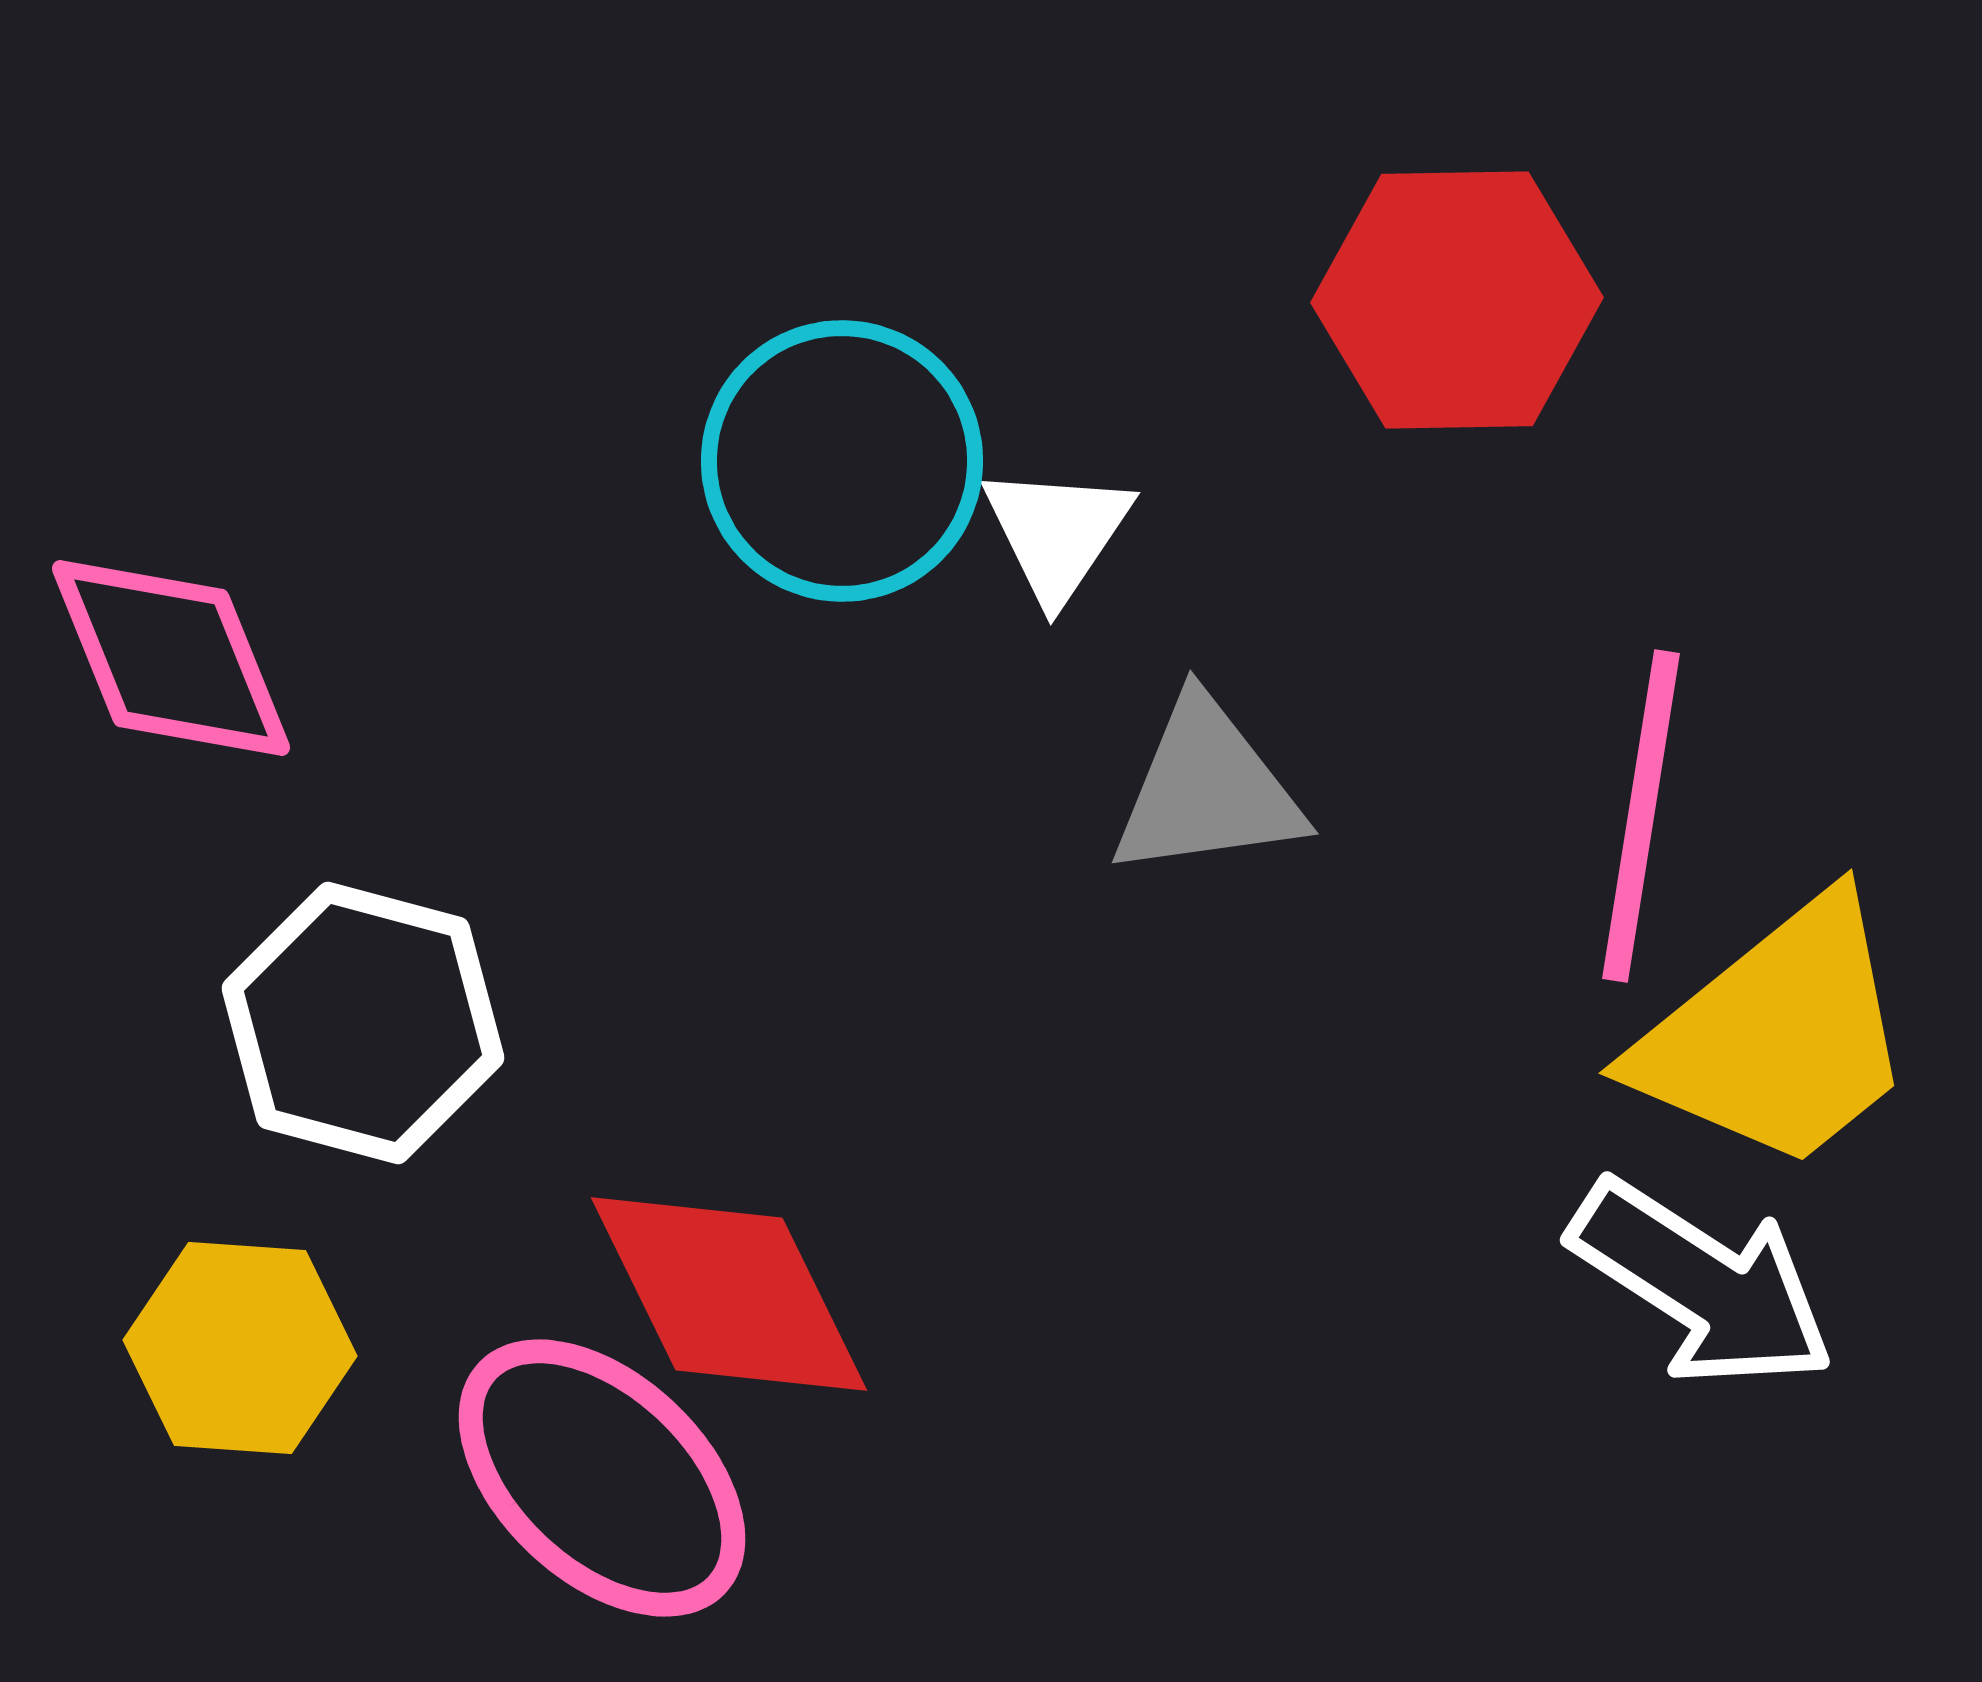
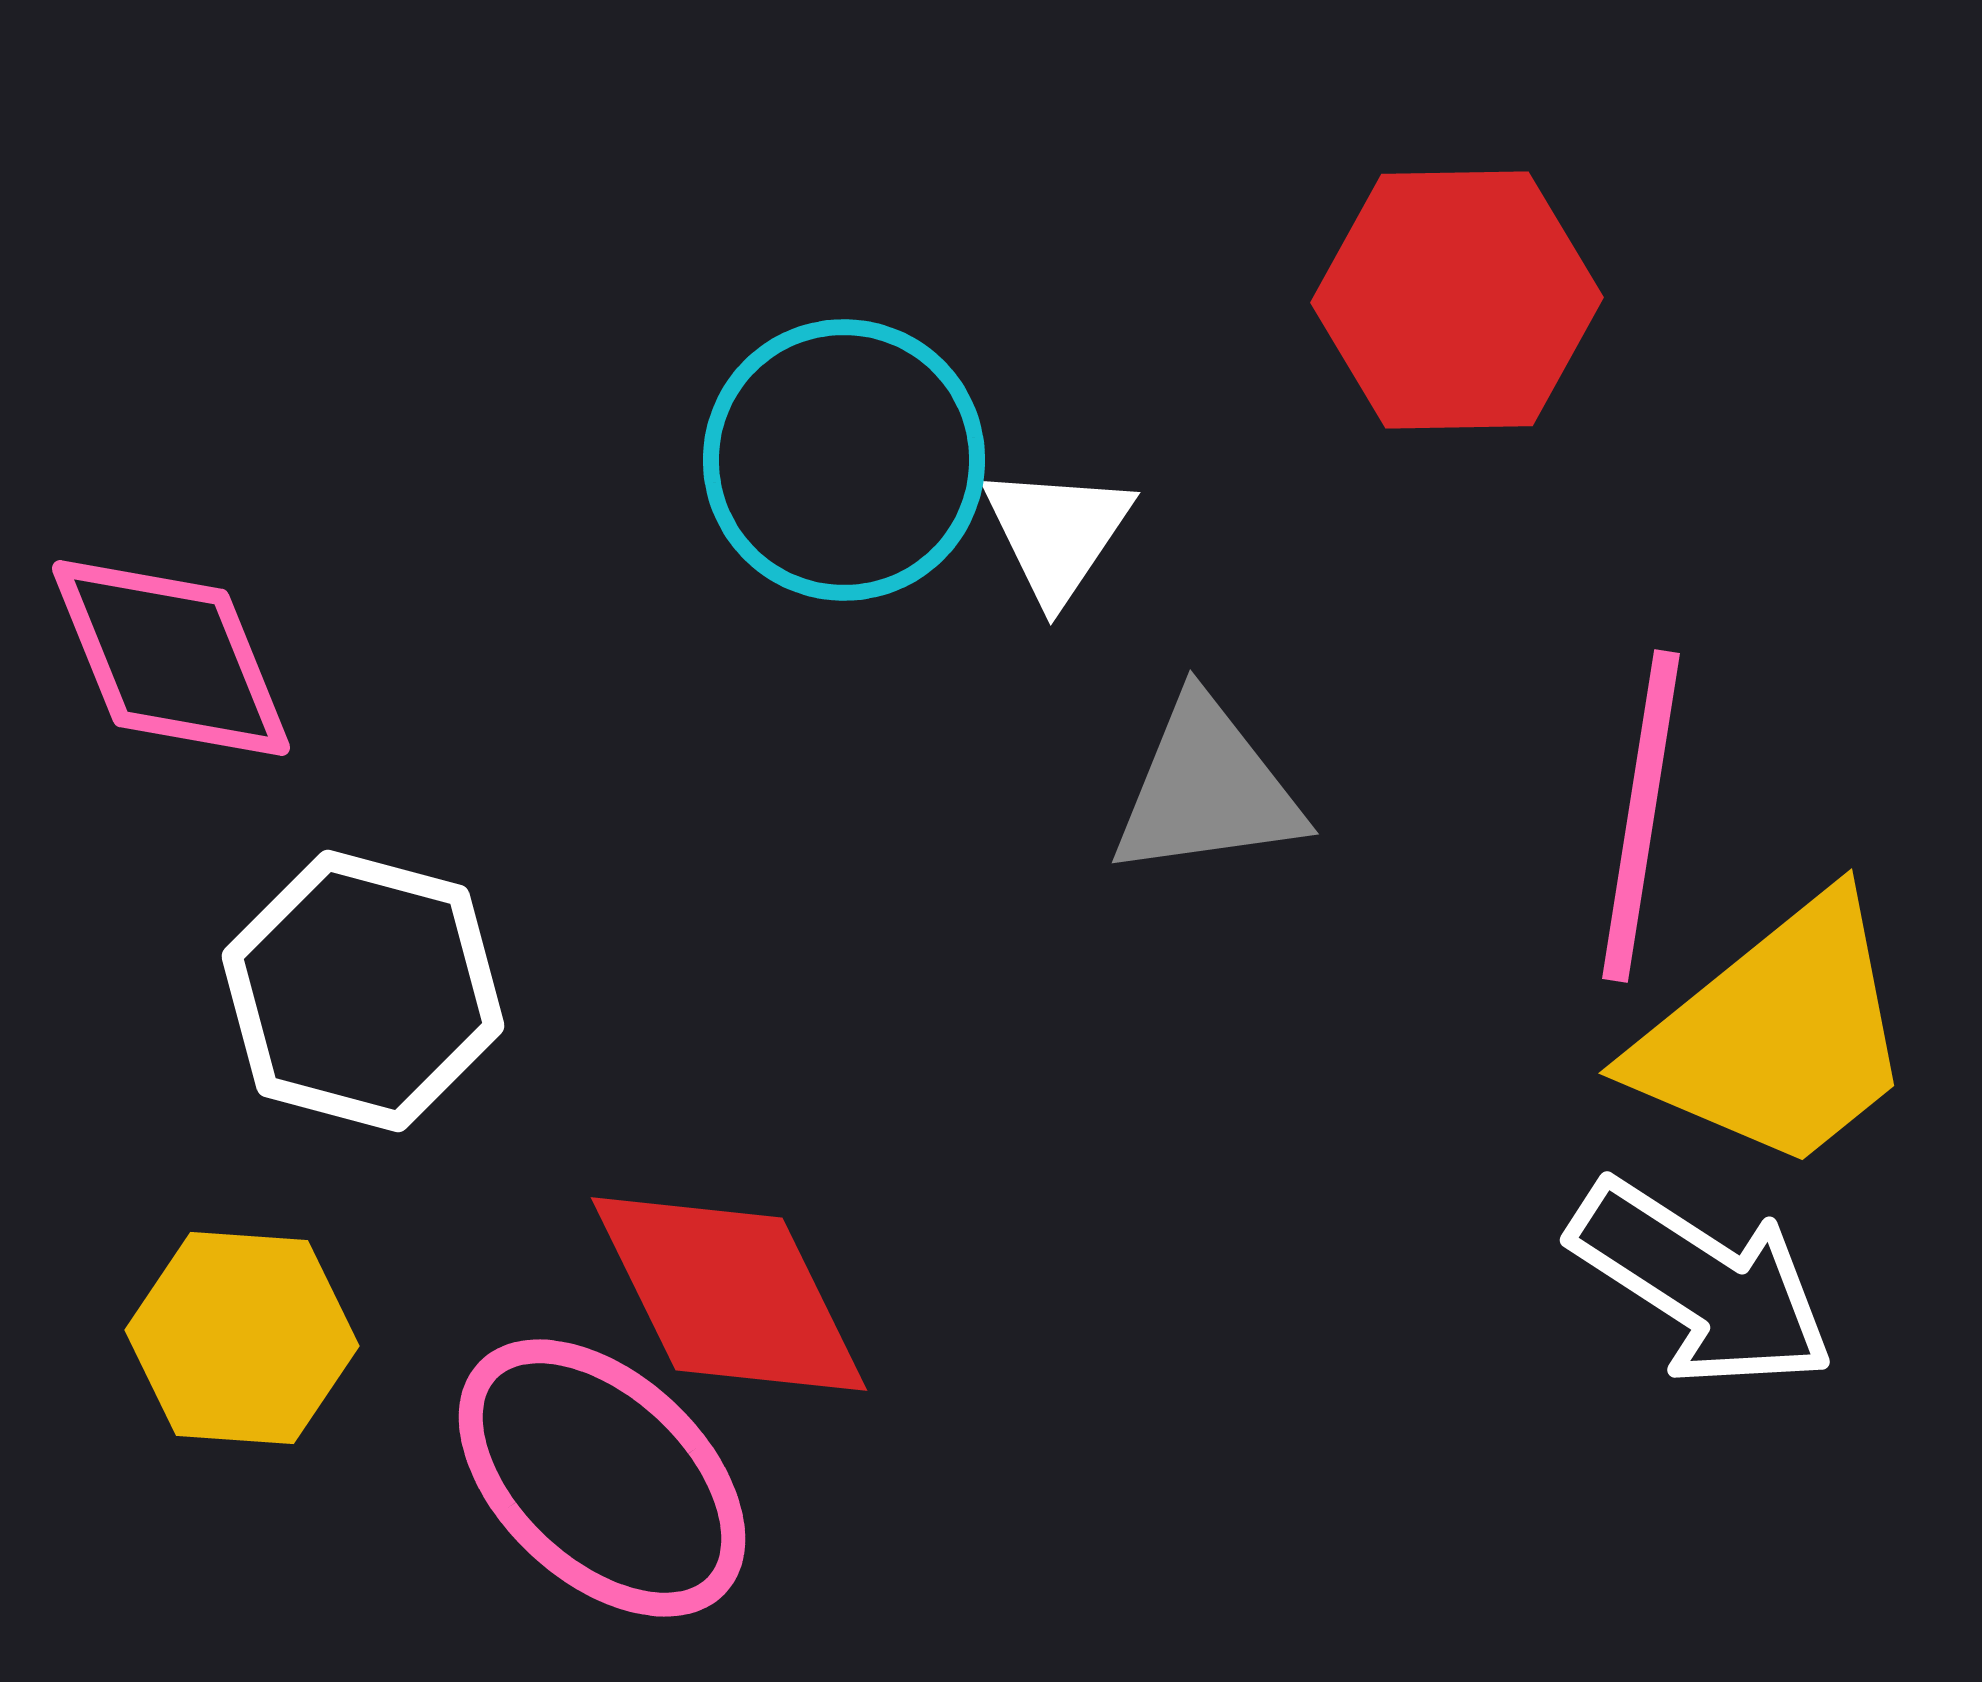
cyan circle: moved 2 px right, 1 px up
white hexagon: moved 32 px up
yellow hexagon: moved 2 px right, 10 px up
